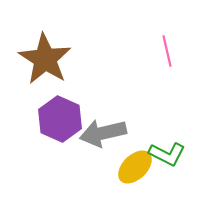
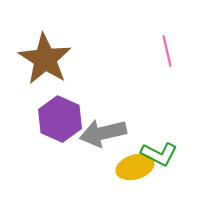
green L-shape: moved 8 px left
yellow ellipse: rotated 27 degrees clockwise
